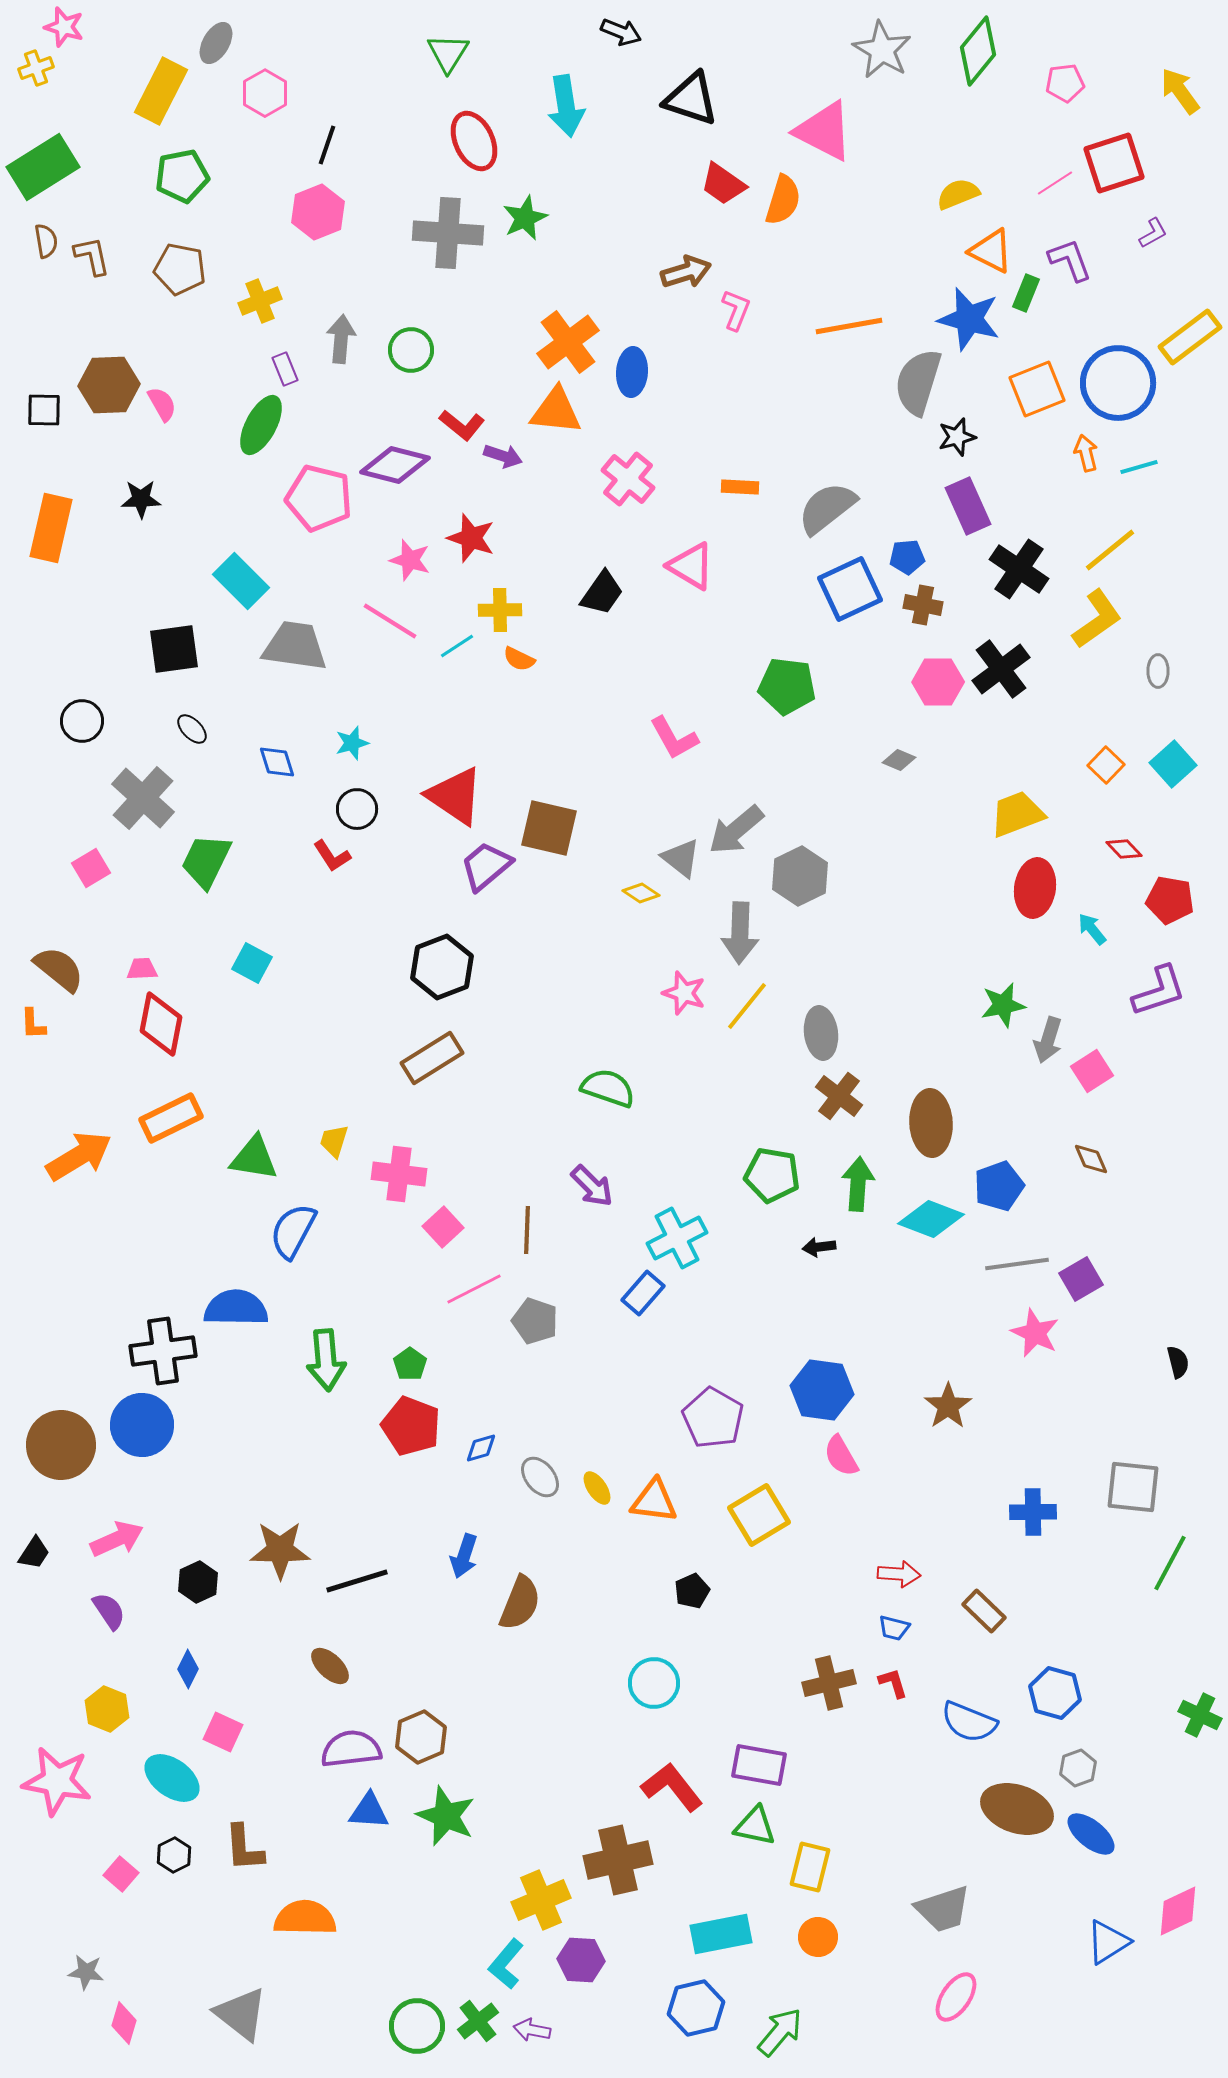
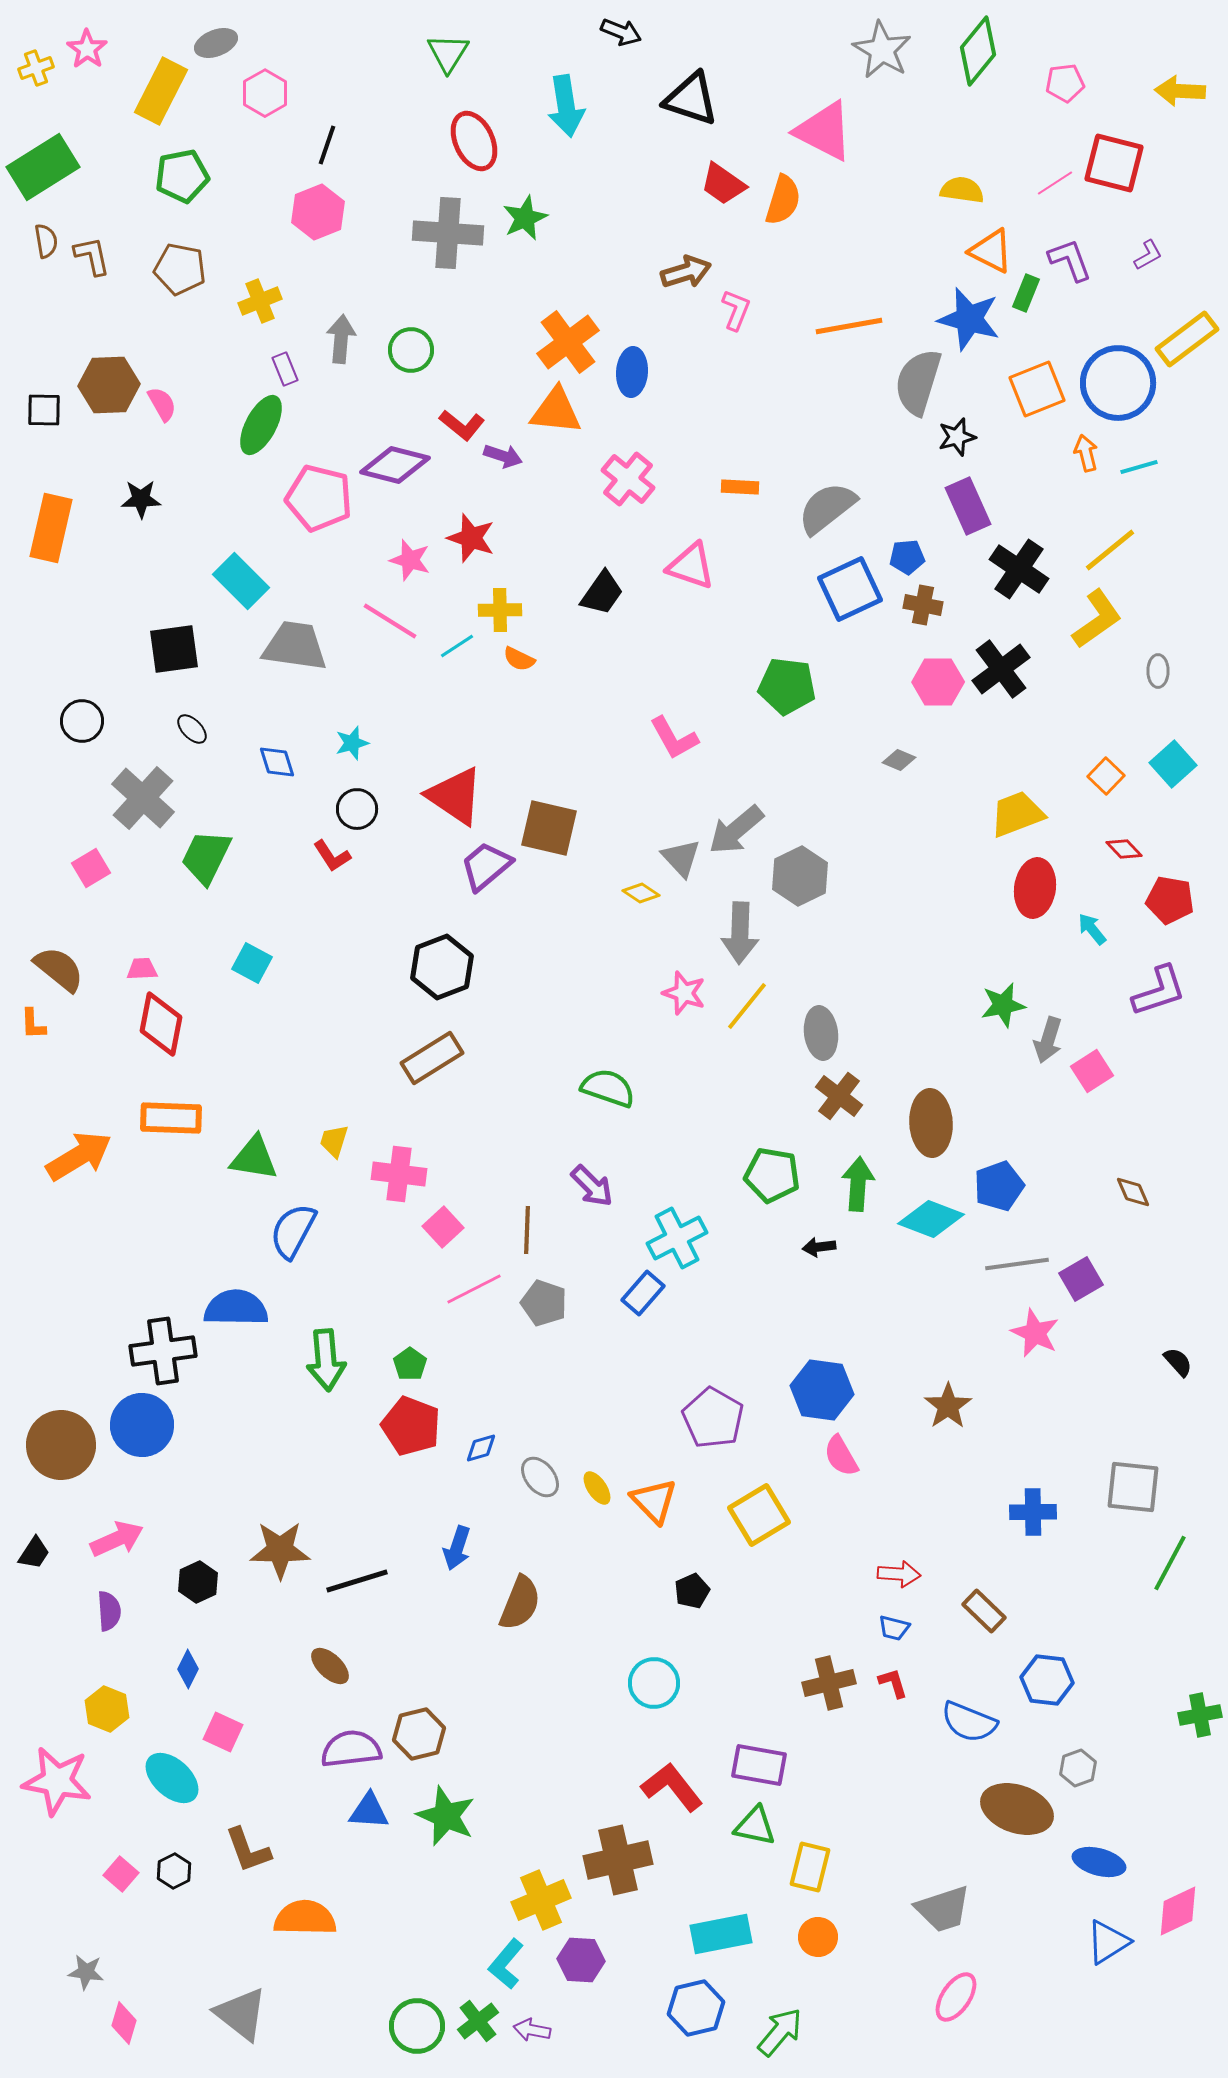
pink star at (64, 27): moved 23 px right, 22 px down; rotated 18 degrees clockwise
gray ellipse at (216, 43): rotated 39 degrees clockwise
yellow arrow at (1180, 91): rotated 51 degrees counterclockwise
red square at (1114, 163): rotated 32 degrees clockwise
yellow semicircle at (958, 194): moved 4 px right, 4 px up; rotated 30 degrees clockwise
purple L-shape at (1153, 233): moved 5 px left, 22 px down
yellow rectangle at (1190, 337): moved 3 px left, 2 px down
pink triangle at (691, 566): rotated 12 degrees counterclockwise
orange square at (1106, 765): moved 11 px down
gray triangle at (681, 858): rotated 9 degrees clockwise
green trapezoid at (206, 861): moved 4 px up
orange rectangle at (171, 1118): rotated 28 degrees clockwise
brown diamond at (1091, 1159): moved 42 px right, 33 px down
gray pentagon at (535, 1321): moved 9 px right, 18 px up
black semicircle at (1178, 1362): rotated 28 degrees counterclockwise
orange triangle at (654, 1501): rotated 39 degrees clockwise
blue arrow at (464, 1556): moved 7 px left, 8 px up
purple semicircle at (109, 1611): rotated 30 degrees clockwise
blue hexagon at (1055, 1693): moved 8 px left, 13 px up; rotated 9 degrees counterclockwise
green cross at (1200, 1715): rotated 36 degrees counterclockwise
brown hexagon at (421, 1737): moved 2 px left, 3 px up; rotated 9 degrees clockwise
cyan ellipse at (172, 1778): rotated 6 degrees clockwise
blue ellipse at (1091, 1834): moved 8 px right, 28 px down; rotated 24 degrees counterclockwise
brown L-shape at (244, 1848): moved 4 px right, 2 px down; rotated 16 degrees counterclockwise
black hexagon at (174, 1855): moved 16 px down
